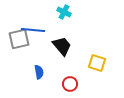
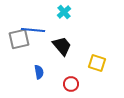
cyan cross: rotated 24 degrees clockwise
red circle: moved 1 px right
